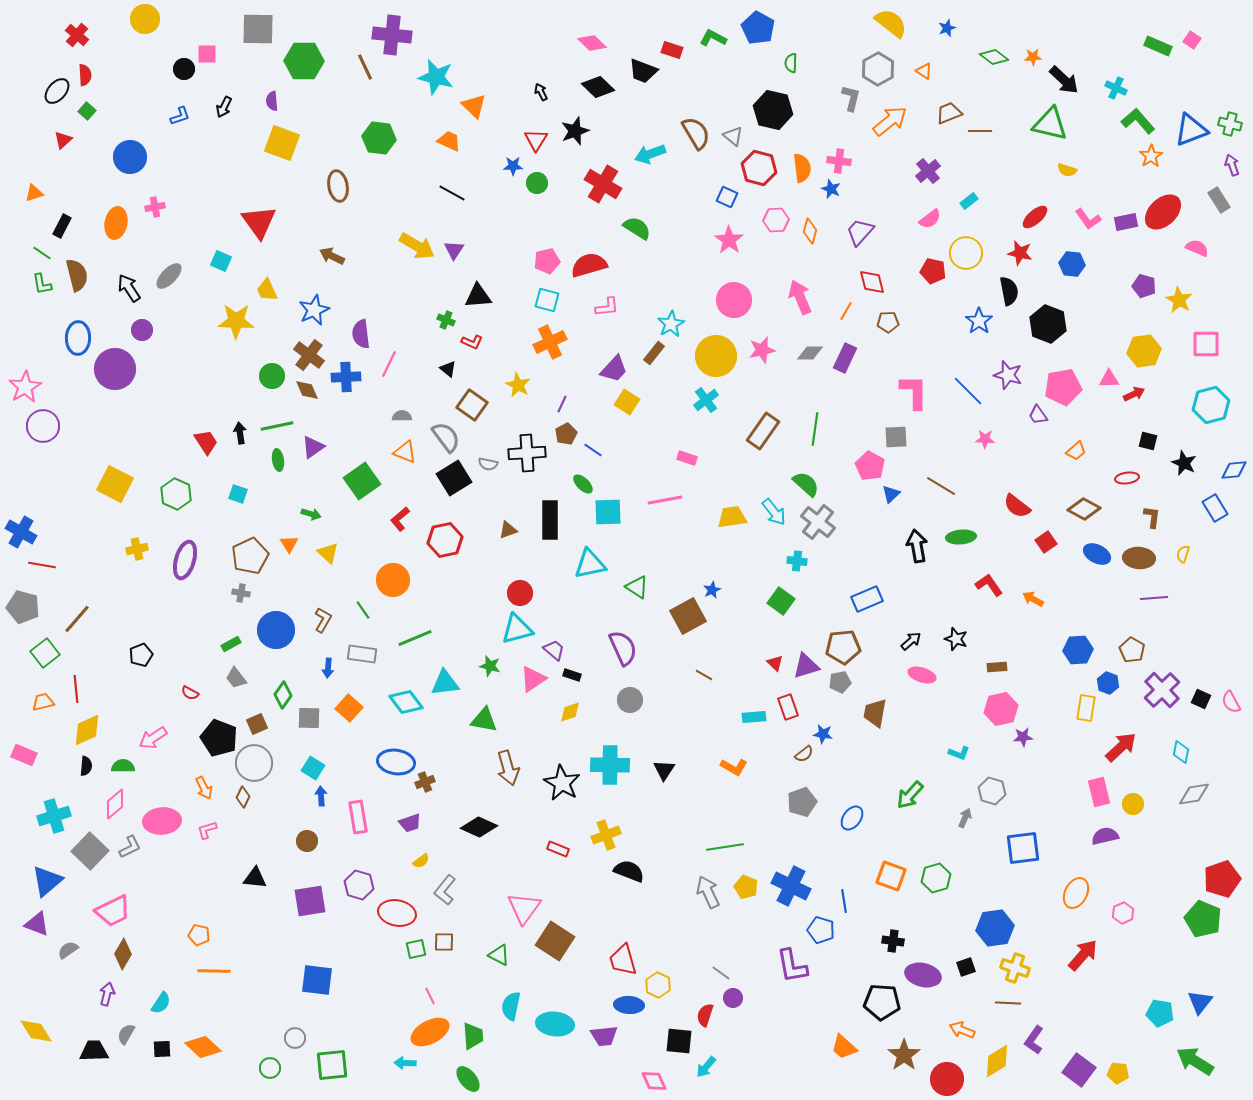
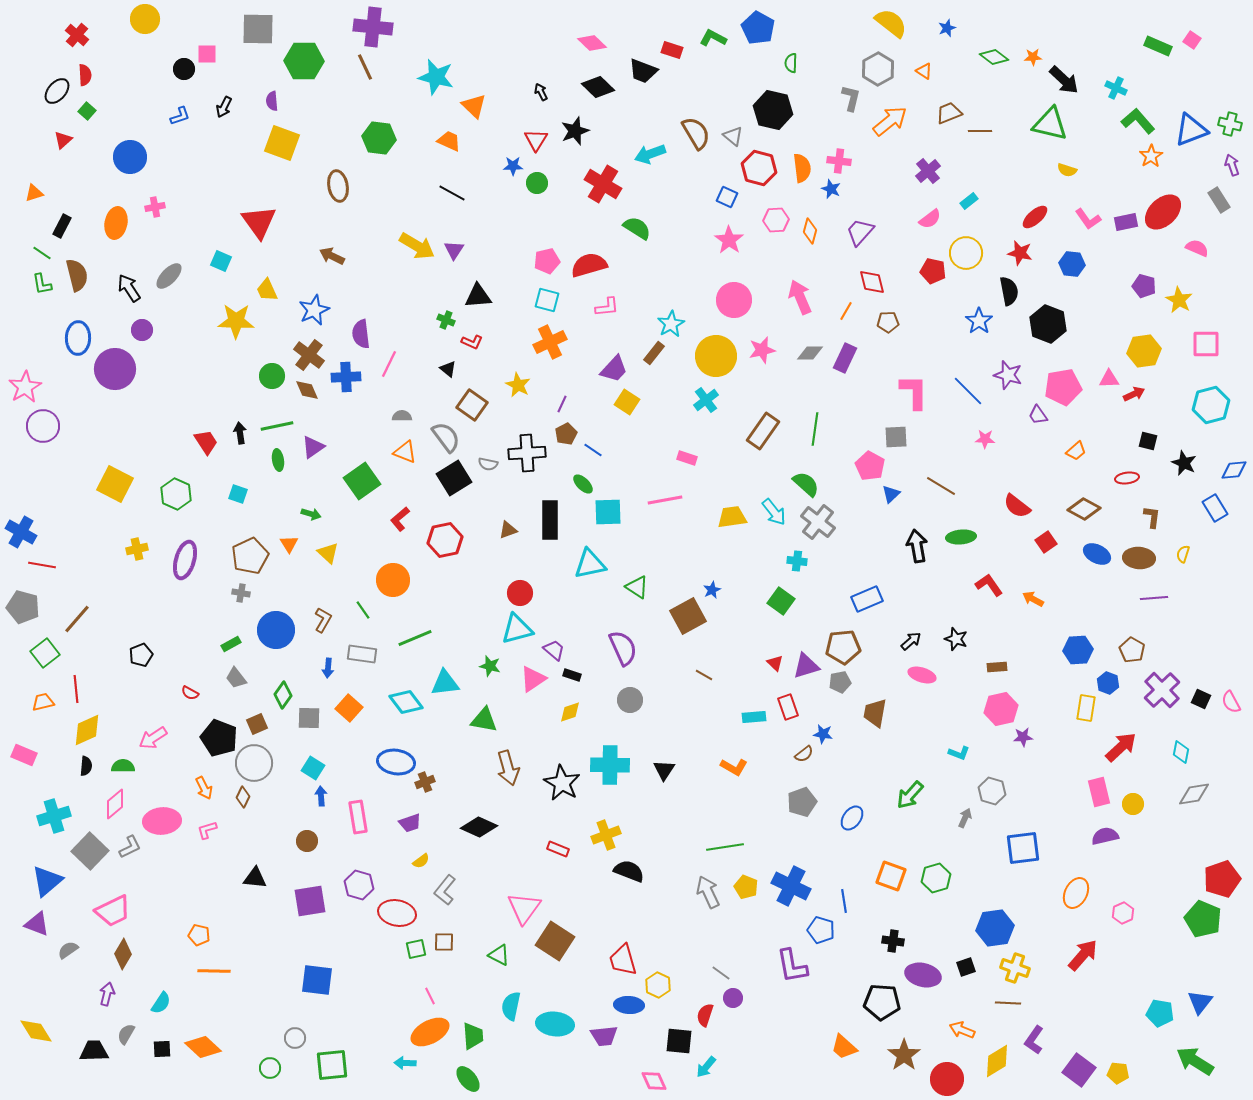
purple cross at (392, 35): moved 19 px left, 8 px up
